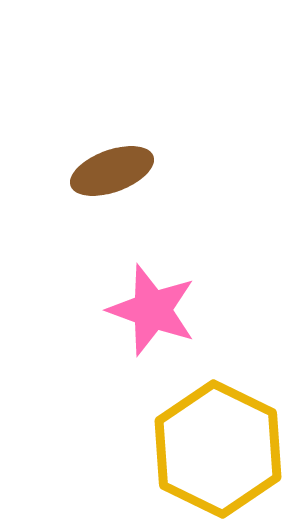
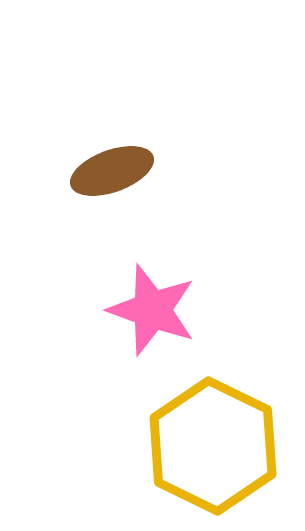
yellow hexagon: moved 5 px left, 3 px up
